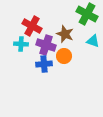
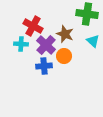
green cross: rotated 20 degrees counterclockwise
red cross: moved 1 px right
cyan triangle: rotated 24 degrees clockwise
purple cross: rotated 24 degrees clockwise
blue cross: moved 2 px down
